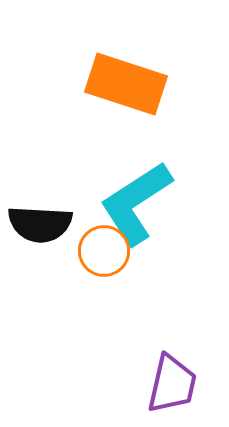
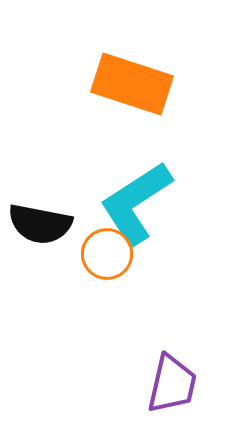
orange rectangle: moved 6 px right
black semicircle: rotated 8 degrees clockwise
orange circle: moved 3 px right, 3 px down
